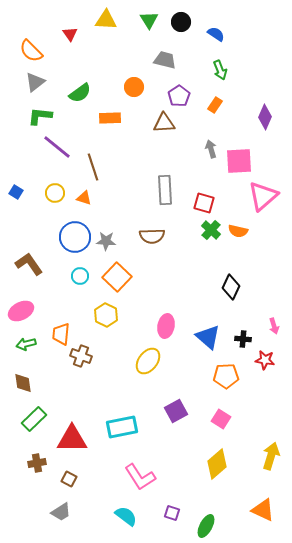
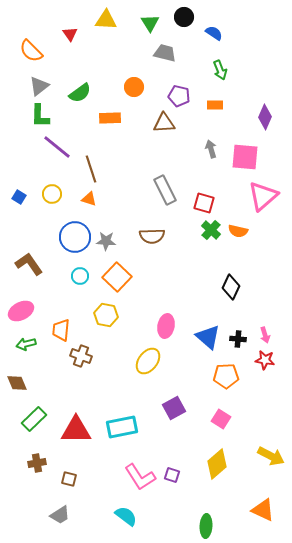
green triangle at (149, 20): moved 1 px right, 3 px down
black circle at (181, 22): moved 3 px right, 5 px up
blue semicircle at (216, 34): moved 2 px left, 1 px up
gray trapezoid at (165, 60): moved 7 px up
gray triangle at (35, 82): moved 4 px right, 4 px down
purple pentagon at (179, 96): rotated 25 degrees counterclockwise
orange rectangle at (215, 105): rotated 56 degrees clockwise
green L-shape at (40, 116): rotated 95 degrees counterclockwise
pink square at (239, 161): moved 6 px right, 4 px up; rotated 8 degrees clockwise
brown line at (93, 167): moved 2 px left, 2 px down
gray rectangle at (165, 190): rotated 24 degrees counterclockwise
blue square at (16, 192): moved 3 px right, 5 px down
yellow circle at (55, 193): moved 3 px left, 1 px down
orange triangle at (84, 198): moved 5 px right, 1 px down
yellow hexagon at (106, 315): rotated 15 degrees counterclockwise
pink arrow at (274, 326): moved 9 px left, 9 px down
orange trapezoid at (61, 334): moved 4 px up
black cross at (243, 339): moved 5 px left
brown diamond at (23, 383): moved 6 px left; rotated 15 degrees counterclockwise
purple square at (176, 411): moved 2 px left, 3 px up
red triangle at (72, 439): moved 4 px right, 9 px up
yellow arrow at (271, 456): rotated 100 degrees clockwise
brown square at (69, 479): rotated 14 degrees counterclockwise
gray trapezoid at (61, 512): moved 1 px left, 3 px down
purple square at (172, 513): moved 38 px up
green ellipse at (206, 526): rotated 25 degrees counterclockwise
